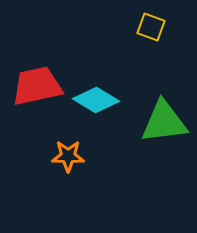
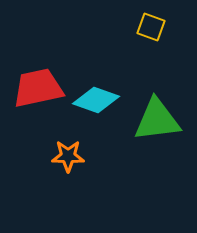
red trapezoid: moved 1 px right, 2 px down
cyan diamond: rotated 12 degrees counterclockwise
green triangle: moved 7 px left, 2 px up
